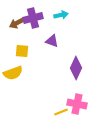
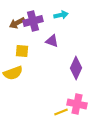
purple cross: moved 3 px down
